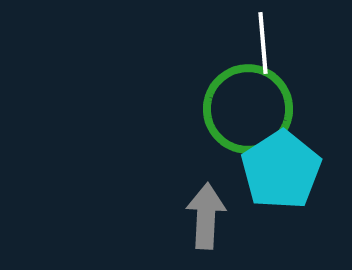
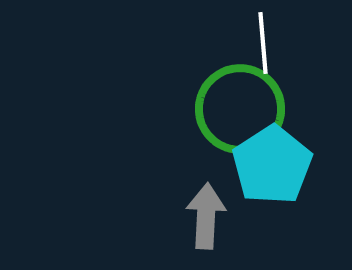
green circle: moved 8 px left
cyan pentagon: moved 9 px left, 5 px up
